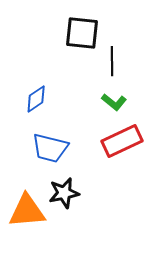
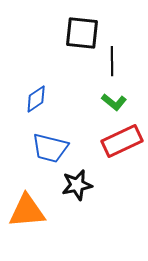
black star: moved 13 px right, 8 px up
